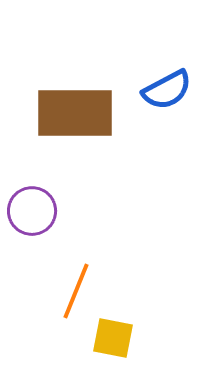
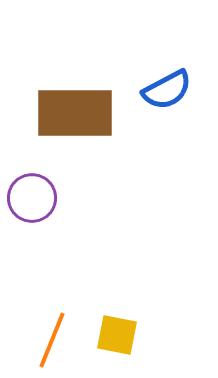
purple circle: moved 13 px up
orange line: moved 24 px left, 49 px down
yellow square: moved 4 px right, 3 px up
